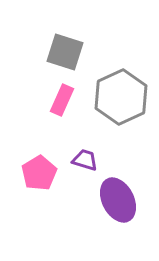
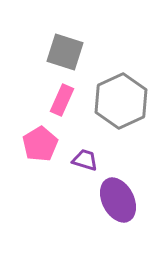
gray hexagon: moved 4 px down
pink pentagon: moved 1 px right, 29 px up
